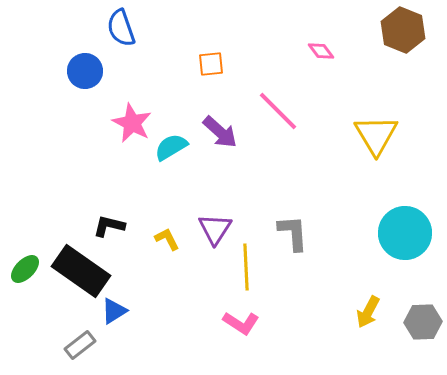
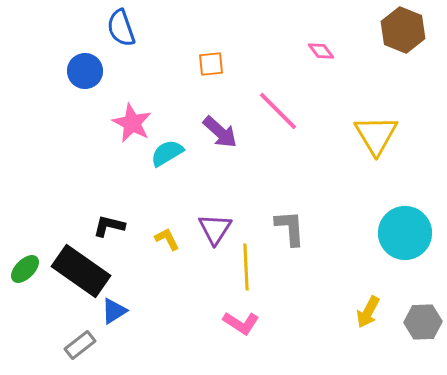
cyan semicircle: moved 4 px left, 6 px down
gray L-shape: moved 3 px left, 5 px up
